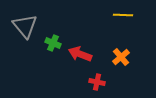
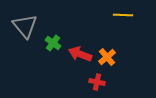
green cross: rotated 14 degrees clockwise
orange cross: moved 14 px left
